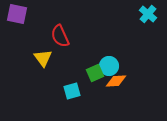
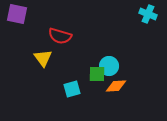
cyan cross: rotated 18 degrees counterclockwise
red semicircle: rotated 50 degrees counterclockwise
green square: moved 2 px right, 1 px down; rotated 24 degrees clockwise
orange diamond: moved 5 px down
cyan square: moved 2 px up
